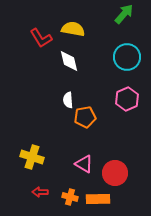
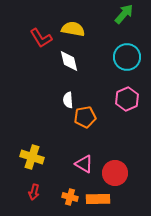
red arrow: moved 6 px left; rotated 77 degrees counterclockwise
